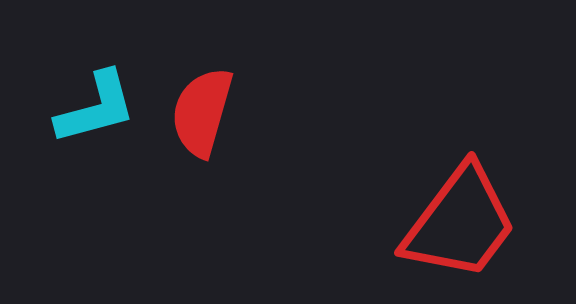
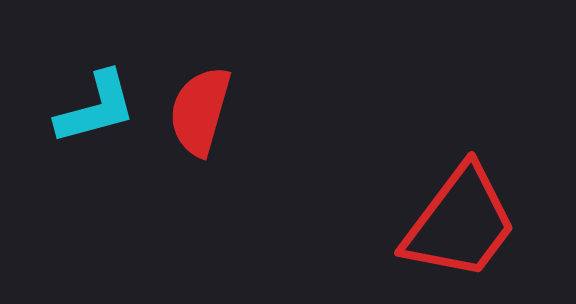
red semicircle: moved 2 px left, 1 px up
